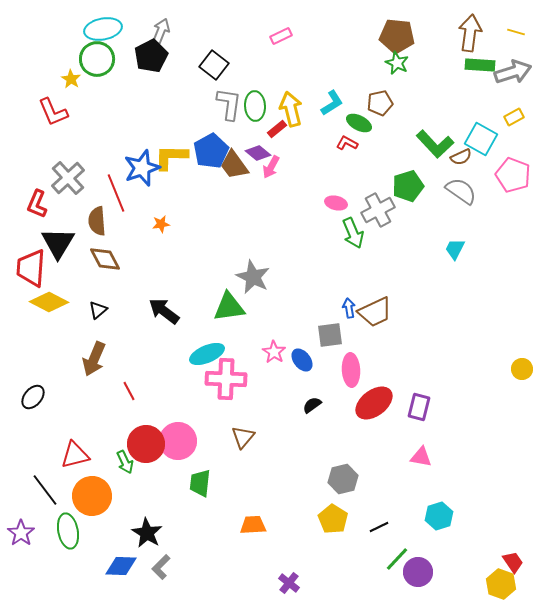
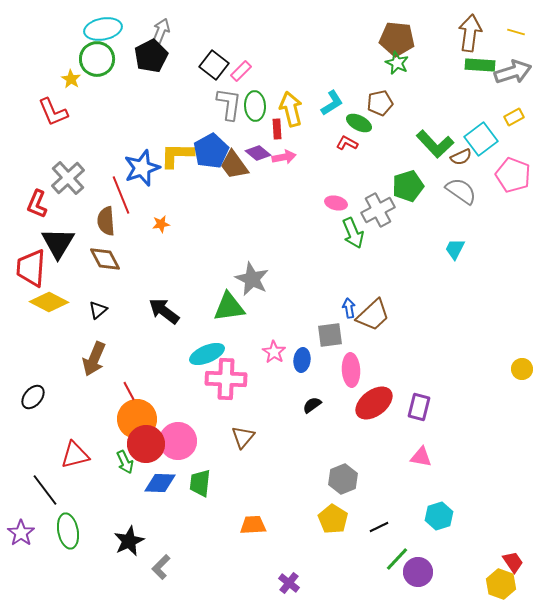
pink rectangle at (281, 36): moved 40 px left, 35 px down; rotated 20 degrees counterclockwise
brown pentagon at (397, 36): moved 3 px down
red rectangle at (277, 129): rotated 54 degrees counterclockwise
cyan square at (481, 139): rotated 24 degrees clockwise
yellow L-shape at (171, 157): moved 6 px right, 2 px up
pink arrow at (271, 167): moved 13 px right, 10 px up; rotated 130 degrees counterclockwise
red line at (116, 193): moved 5 px right, 2 px down
brown semicircle at (97, 221): moved 9 px right
gray star at (253, 277): moved 1 px left, 2 px down
brown trapezoid at (375, 312): moved 2 px left, 3 px down; rotated 18 degrees counterclockwise
blue ellipse at (302, 360): rotated 45 degrees clockwise
gray hexagon at (343, 479): rotated 8 degrees counterclockwise
orange circle at (92, 496): moved 45 px right, 77 px up
black star at (147, 533): moved 18 px left, 8 px down; rotated 16 degrees clockwise
blue diamond at (121, 566): moved 39 px right, 83 px up
